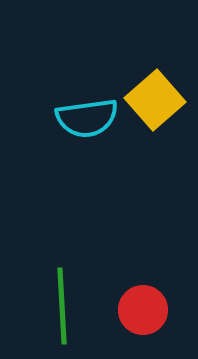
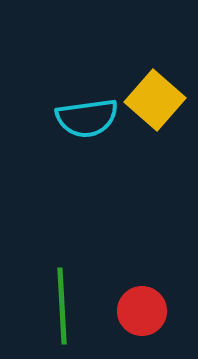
yellow square: rotated 8 degrees counterclockwise
red circle: moved 1 px left, 1 px down
